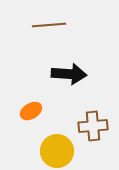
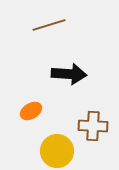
brown line: rotated 12 degrees counterclockwise
brown cross: rotated 8 degrees clockwise
